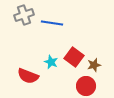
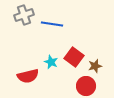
blue line: moved 1 px down
brown star: moved 1 px right, 1 px down
red semicircle: rotated 35 degrees counterclockwise
